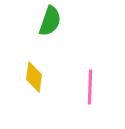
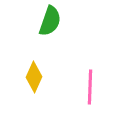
yellow diamond: rotated 16 degrees clockwise
